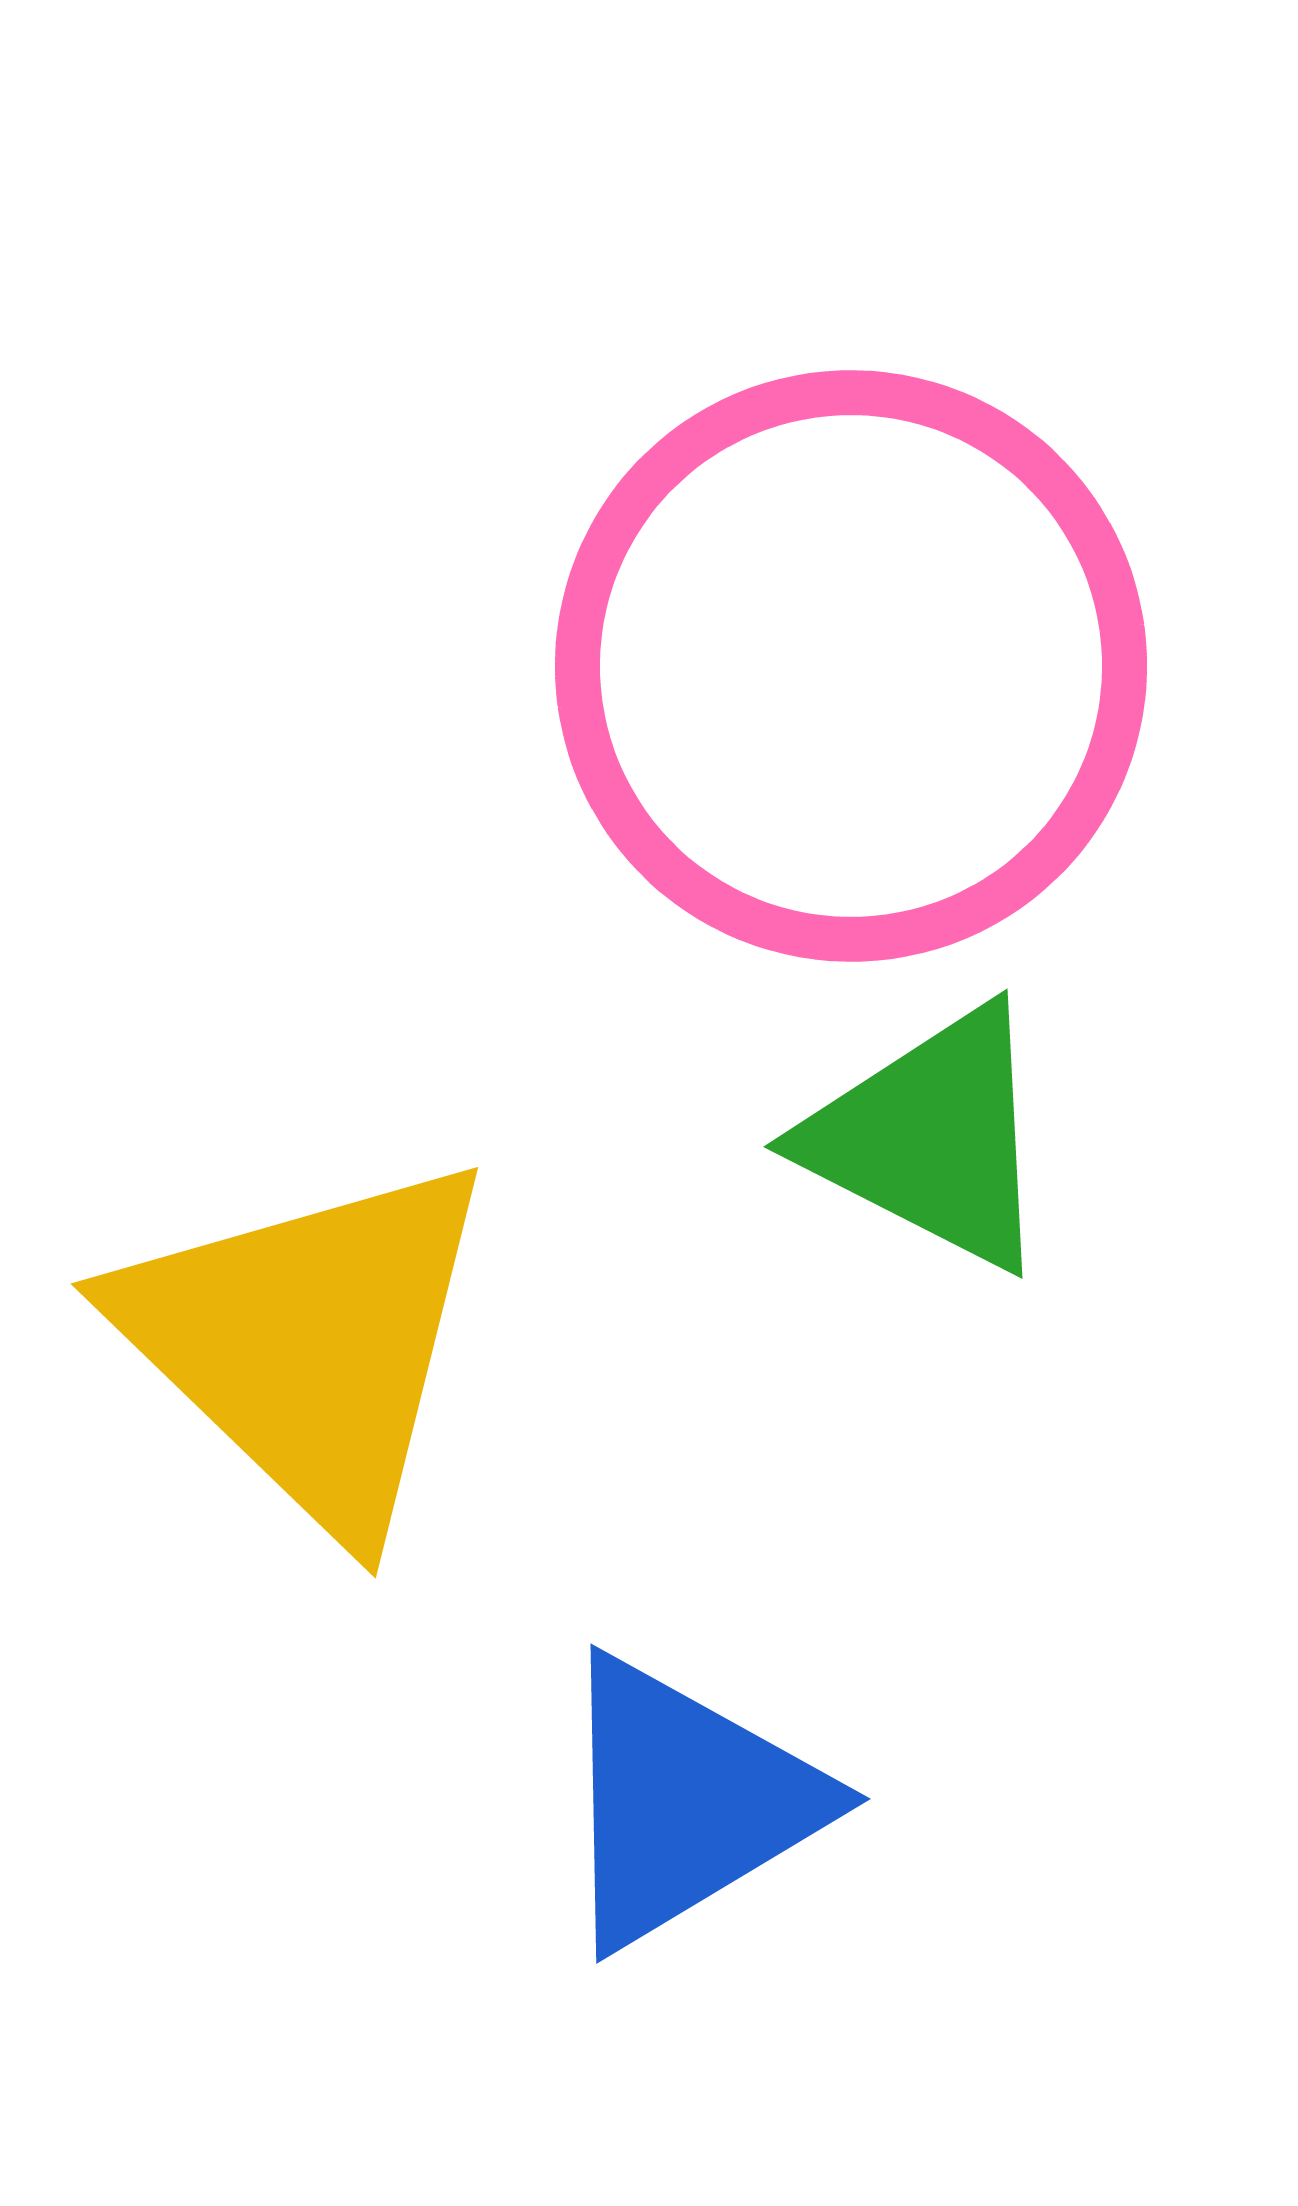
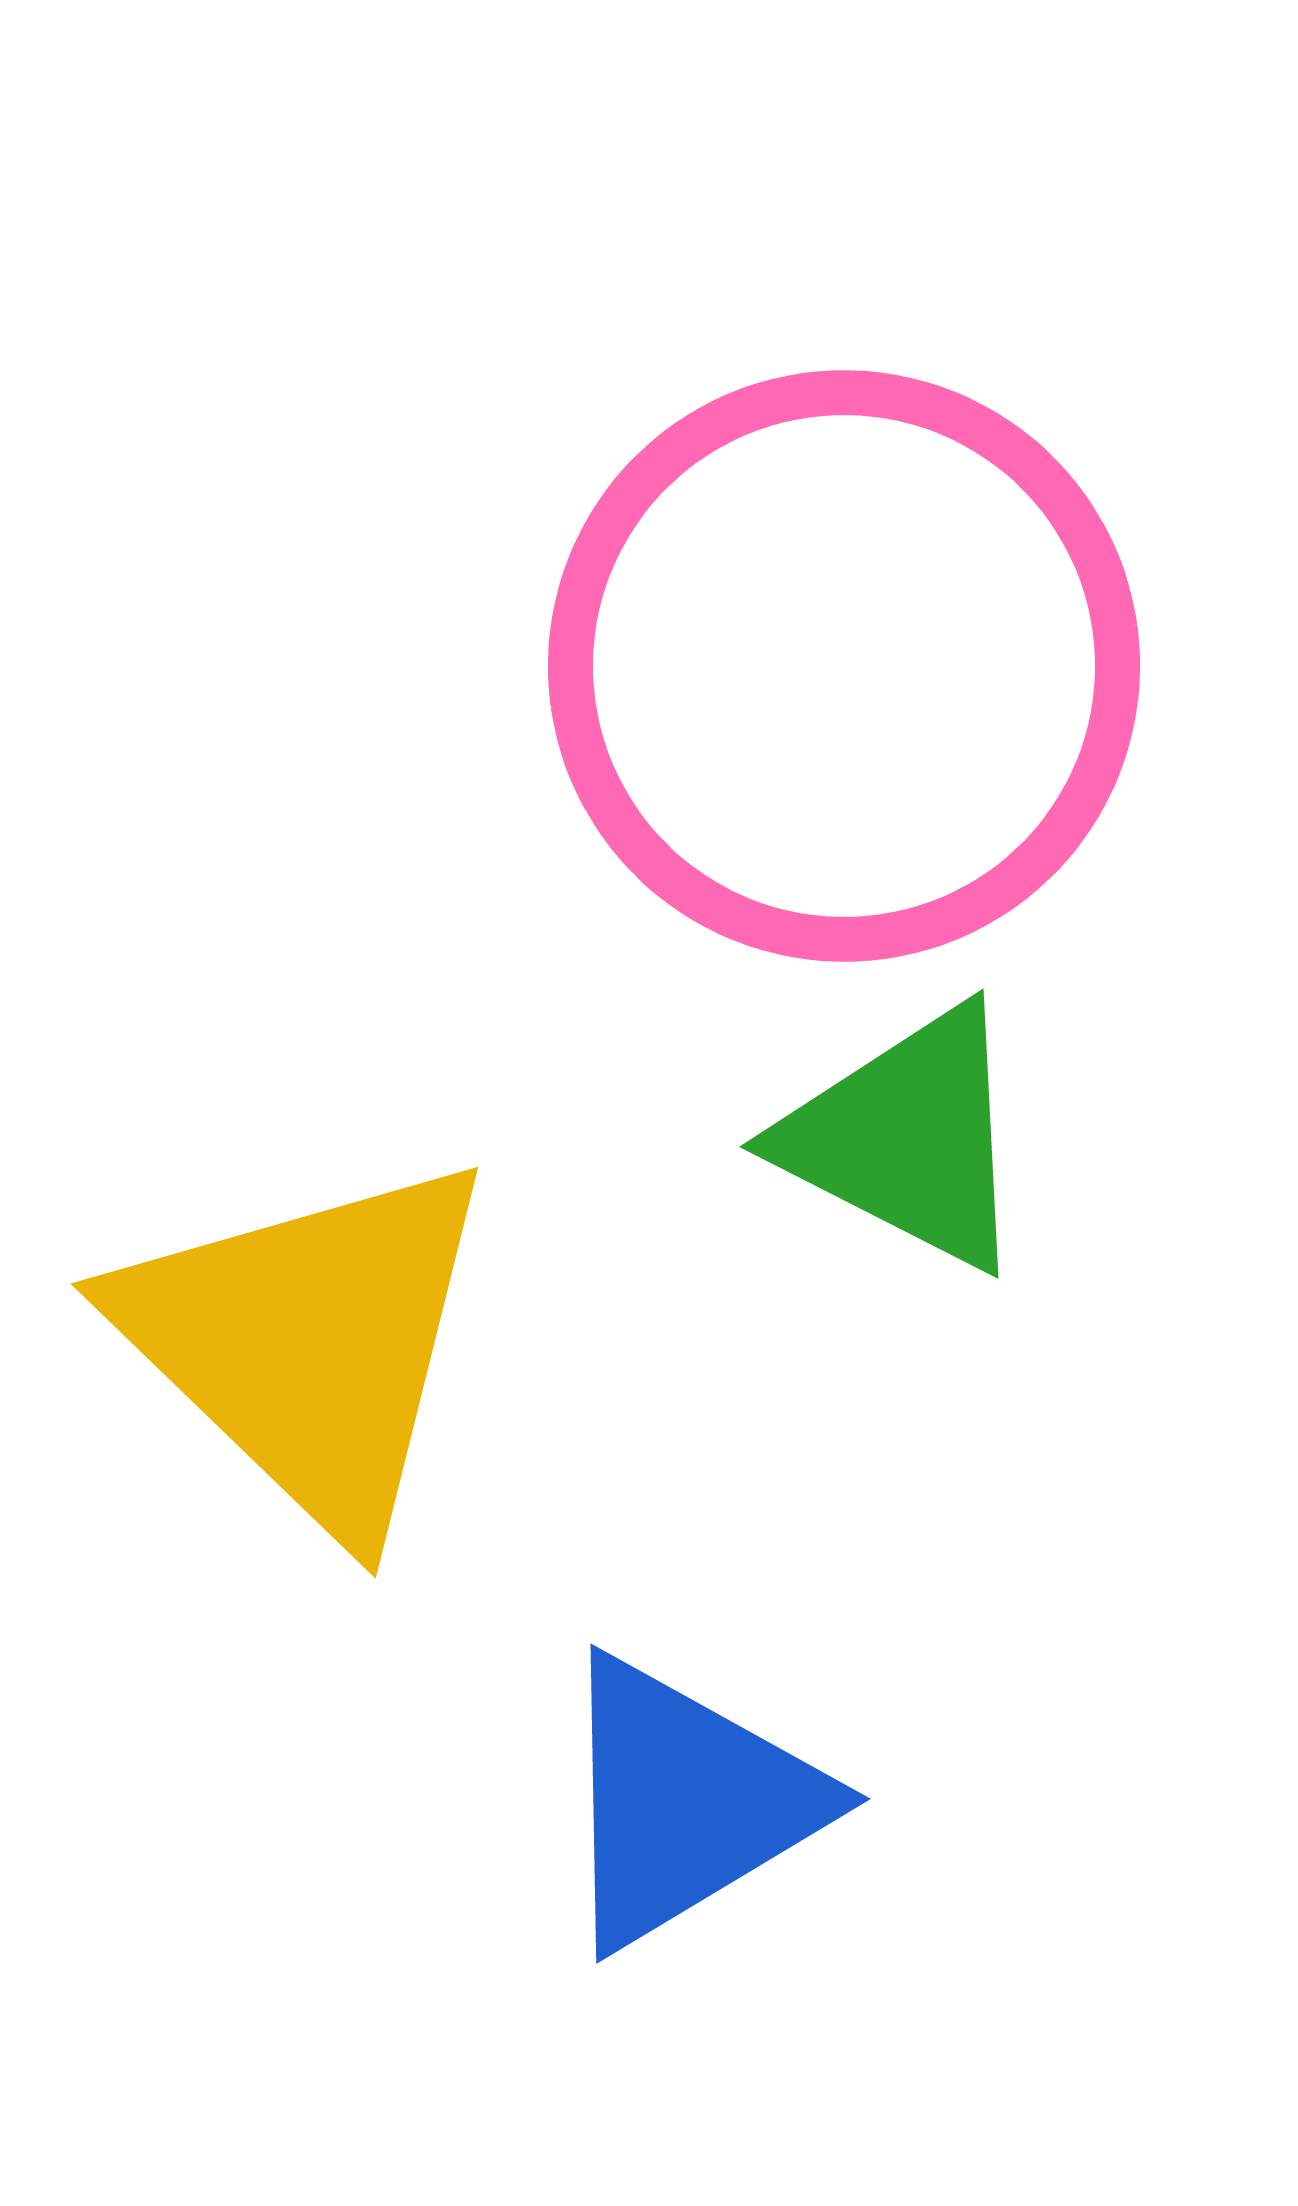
pink circle: moved 7 px left
green triangle: moved 24 px left
